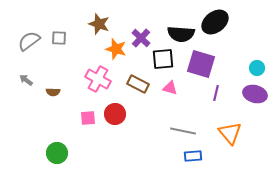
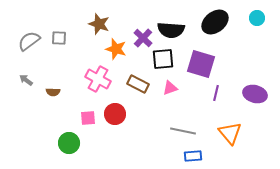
black semicircle: moved 10 px left, 4 px up
purple cross: moved 2 px right
cyan circle: moved 50 px up
pink triangle: rotated 35 degrees counterclockwise
green circle: moved 12 px right, 10 px up
